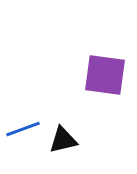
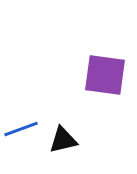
blue line: moved 2 px left
